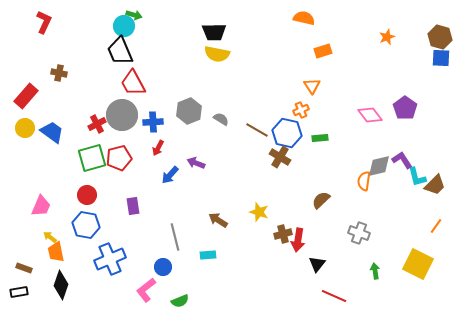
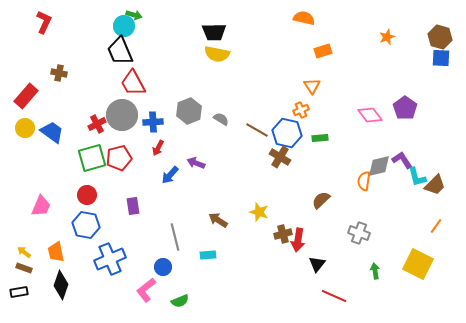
yellow arrow at (50, 237): moved 26 px left, 15 px down
